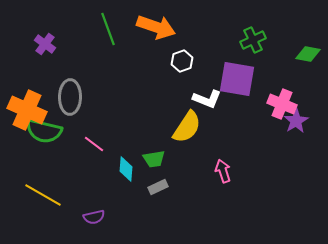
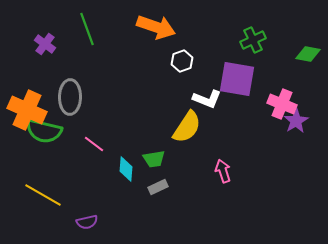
green line: moved 21 px left
purple semicircle: moved 7 px left, 5 px down
